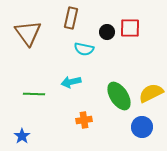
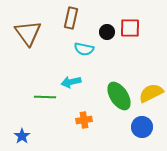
green line: moved 11 px right, 3 px down
